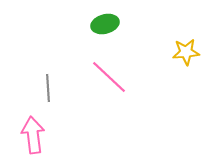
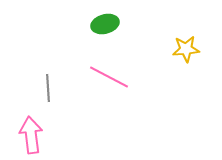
yellow star: moved 3 px up
pink line: rotated 15 degrees counterclockwise
pink arrow: moved 2 px left
